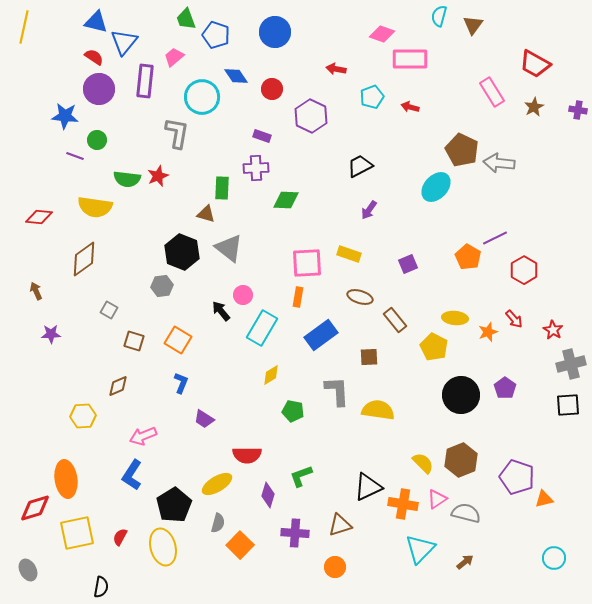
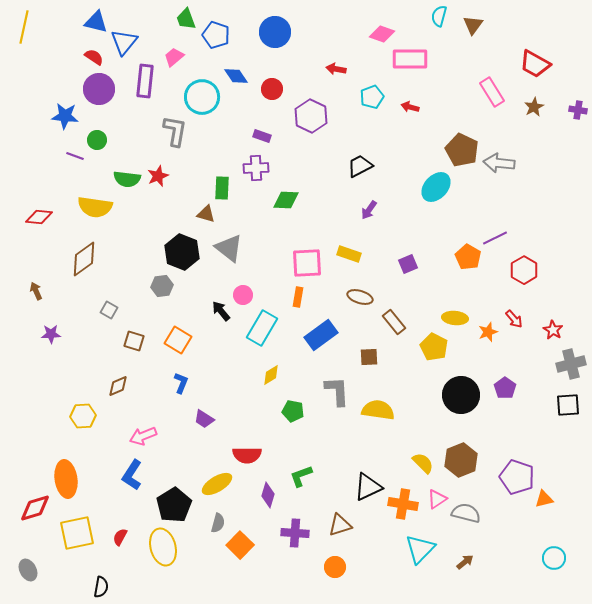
gray L-shape at (177, 133): moved 2 px left, 2 px up
brown rectangle at (395, 320): moved 1 px left, 2 px down
